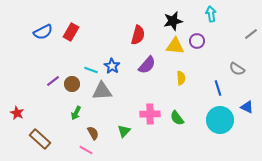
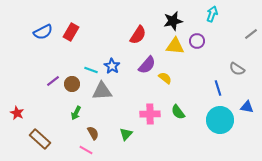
cyan arrow: moved 1 px right; rotated 28 degrees clockwise
red semicircle: rotated 18 degrees clockwise
yellow semicircle: moved 16 px left; rotated 48 degrees counterclockwise
blue triangle: rotated 16 degrees counterclockwise
green semicircle: moved 1 px right, 6 px up
green triangle: moved 2 px right, 3 px down
